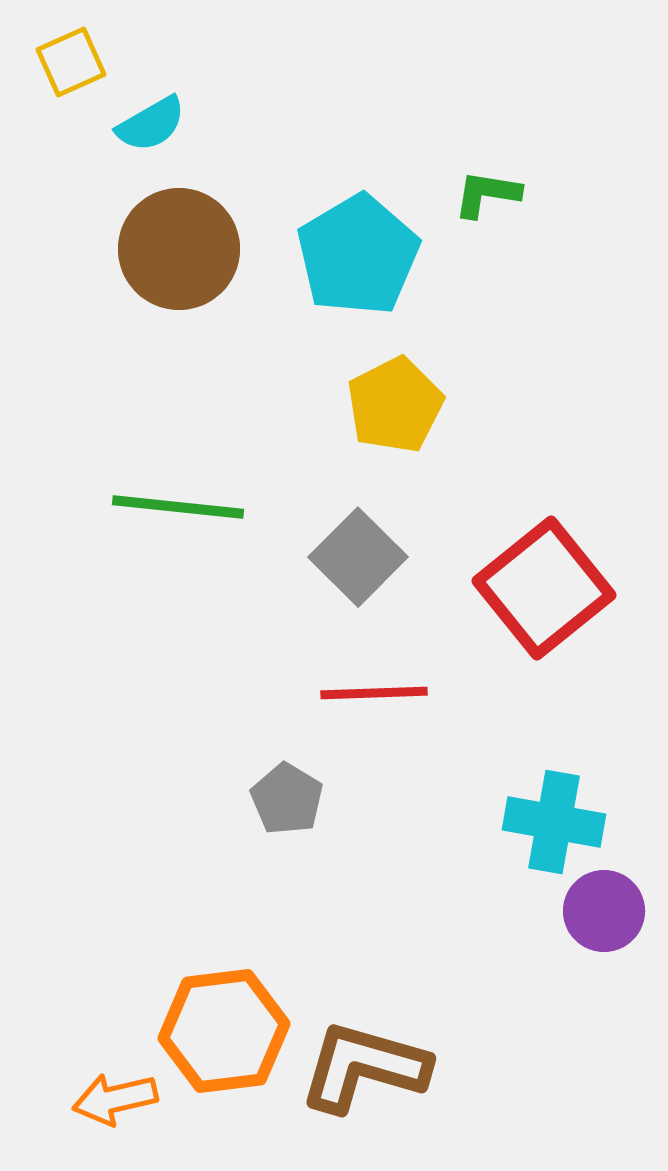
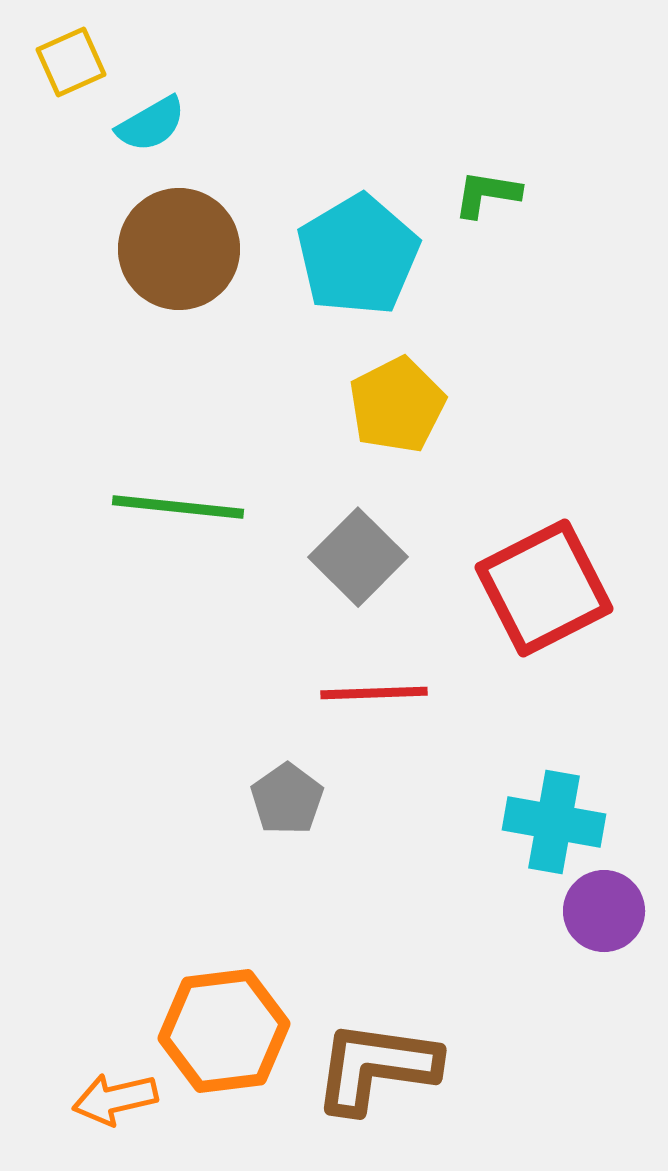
yellow pentagon: moved 2 px right
red square: rotated 12 degrees clockwise
gray pentagon: rotated 6 degrees clockwise
brown L-shape: moved 12 px right; rotated 8 degrees counterclockwise
